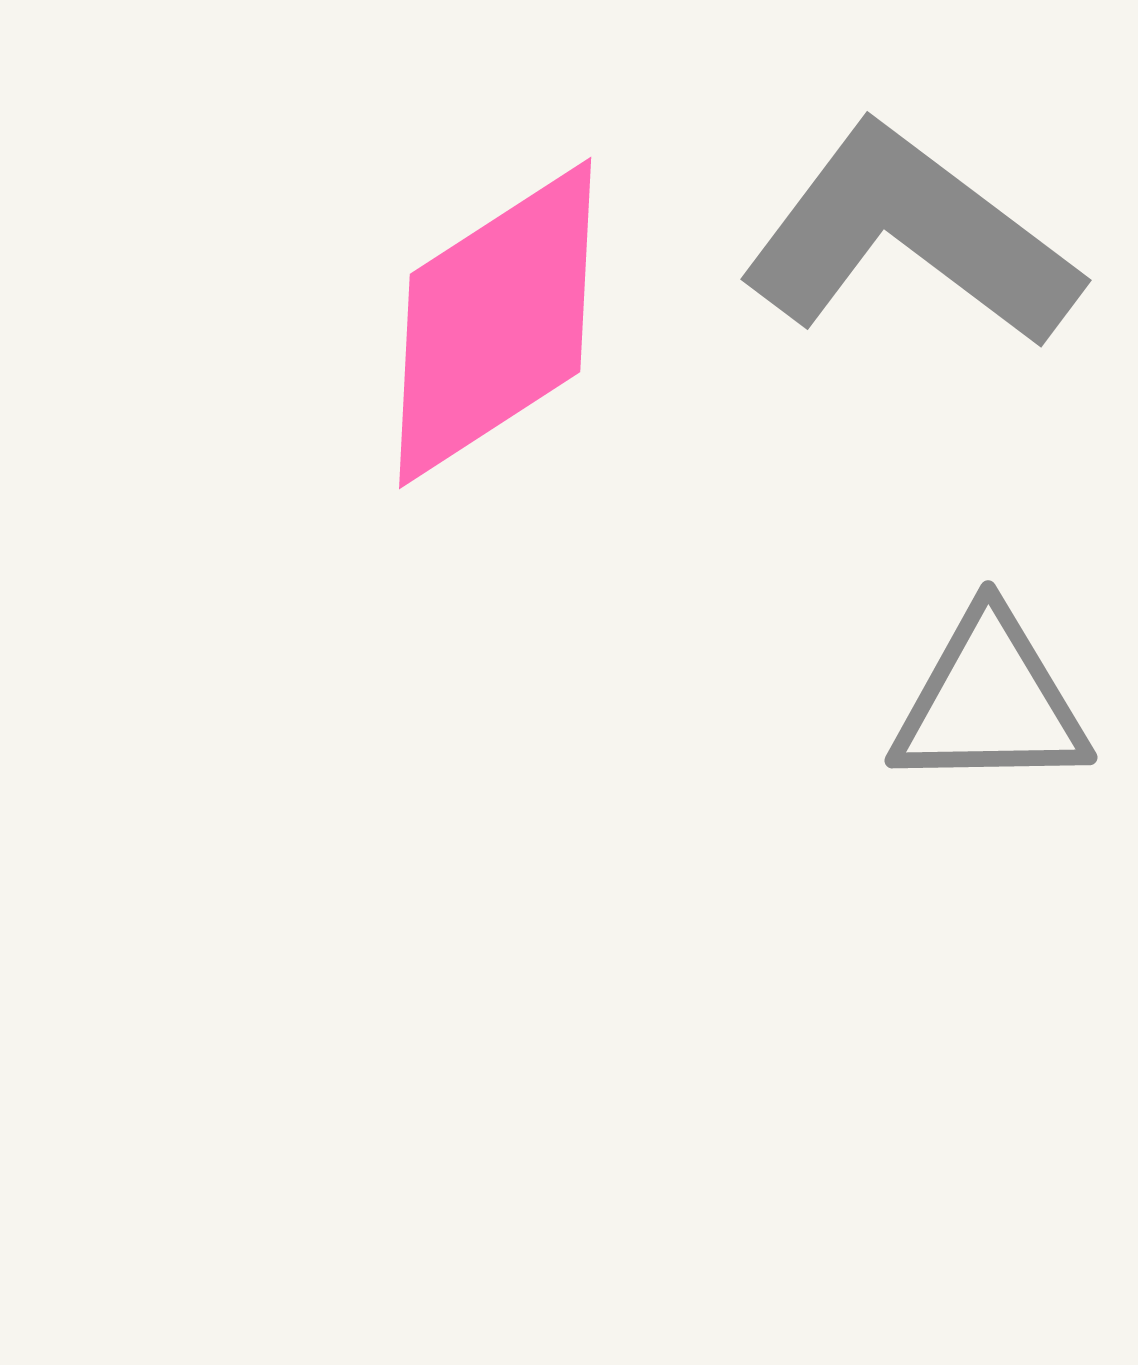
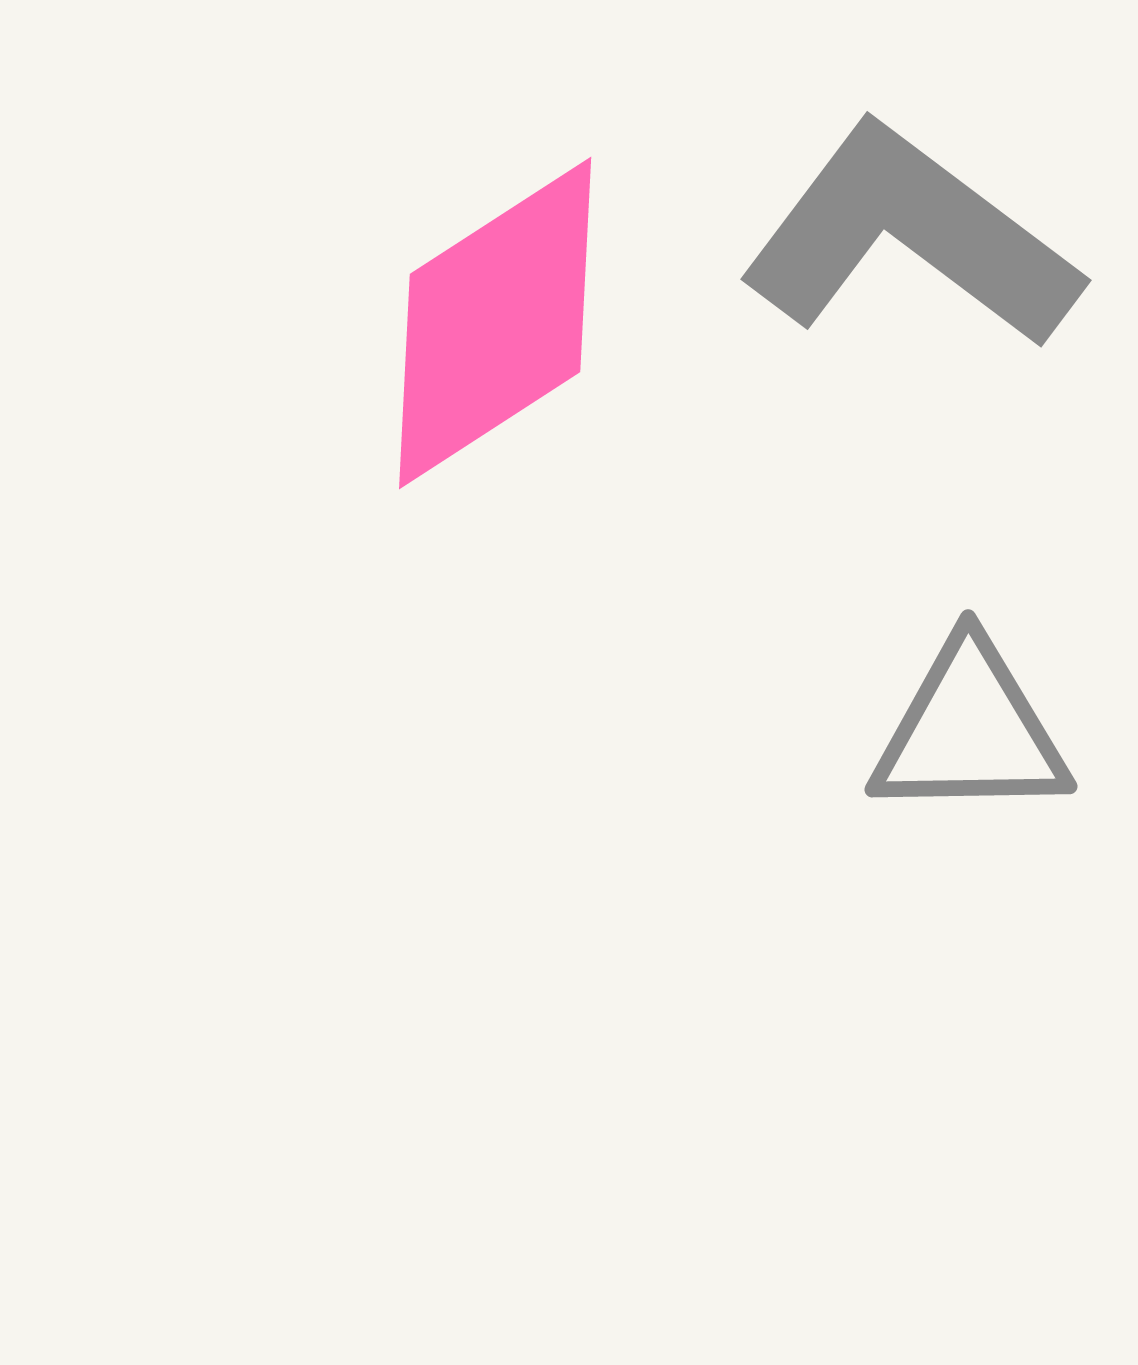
gray triangle: moved 20 px left, 29 px down
